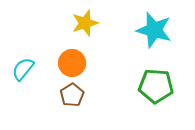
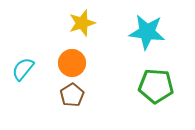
yellow star: moved 3 px left
cyan star: moved 7 px left, 2 px down; rotated 9 degrees counterclockwise
